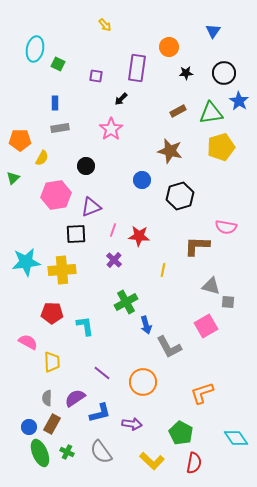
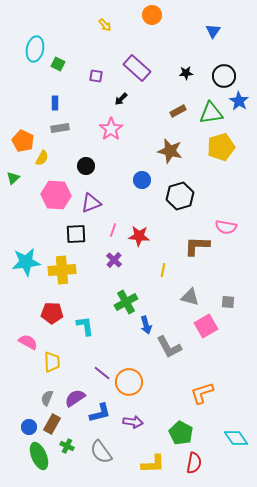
orange circle at (169, 47): moved 17 px left, 32 px up
purple rectangle at (137, 68): rotated 56 degrees counterclockwise
black circle at (224, 73): moved 3 px down
orange pentagon at (20, 140): moved 3 px right, 1 px down; rotated 25 degrees clockwise
pink hexagon at (56, 195): rotated 12 degrees clockwise
purple triangle at (91, 207): moved 4 px up
gray triangle at (211, 286): moved 21 px left, 11 px down
orange circle at (143, 382): moved 14 px left
gray semicircle at (47, 398): rotated 21 degrees clockwise
purple arrow at (132, 424): moved 1 px right, 2 px up
green cross at (67, 452): moved 6 px up
green ellipse at (40, 453): moved 1 px left, 3 px down
yellow L-shape at (152, 461): moved 1 px right, 3 px down; rotated 45 degrees counterclockwise
